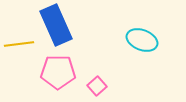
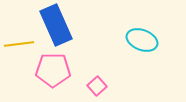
pink pentagon: moved 5 px left, 2 px up
